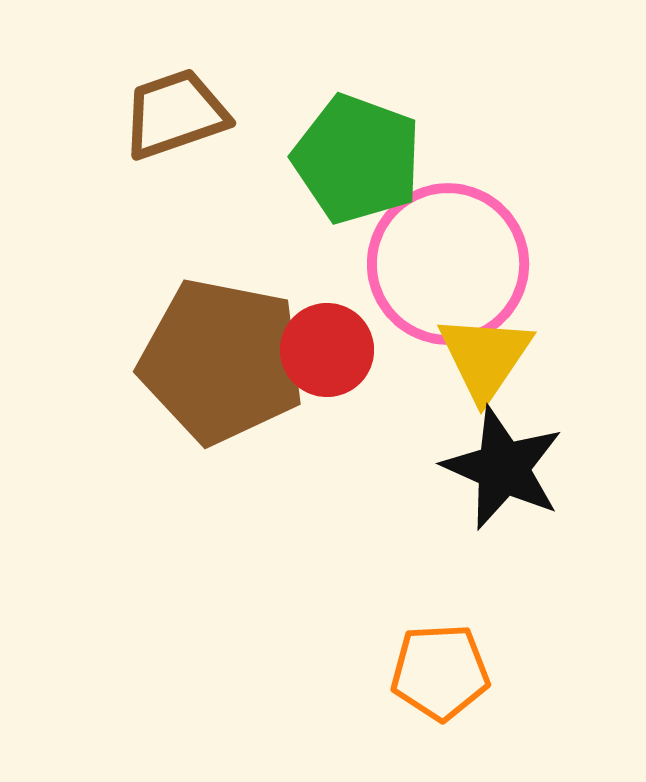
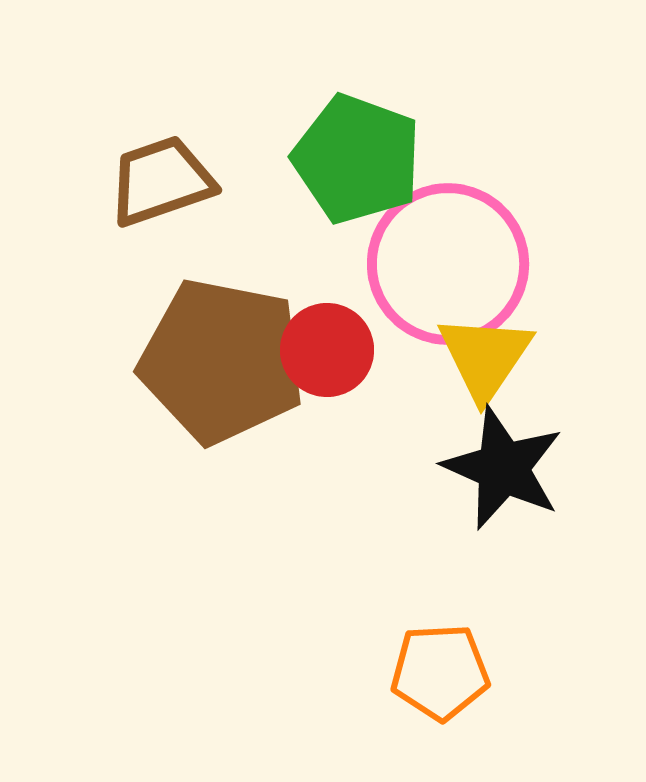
brown trapezoid: moved 14 px left, 67 px down
